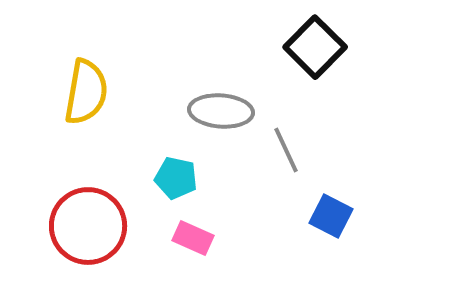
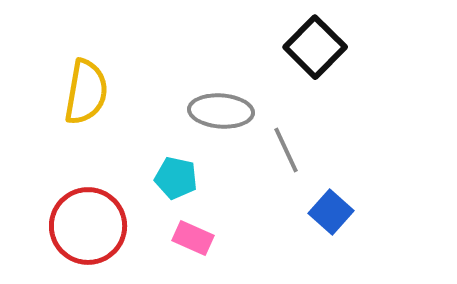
blue square: moved 4 px up; rotated 15 degrees clockwise
